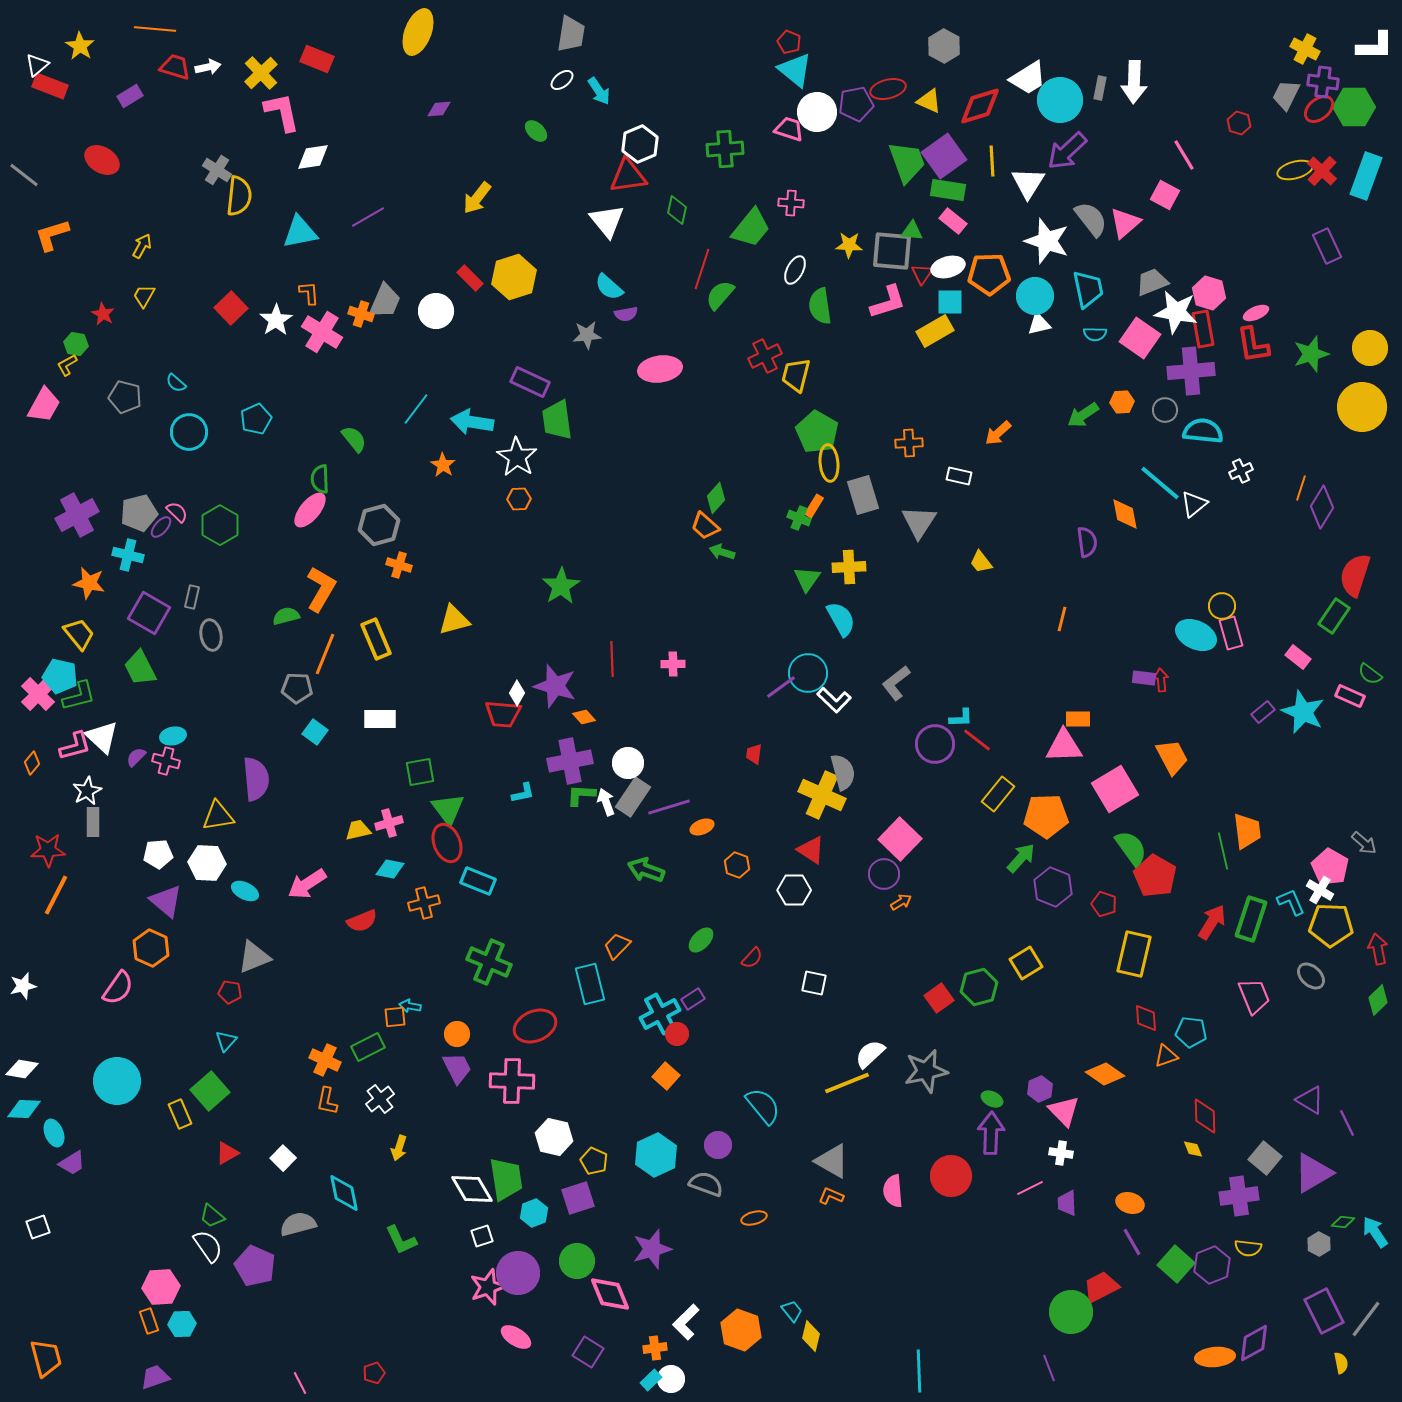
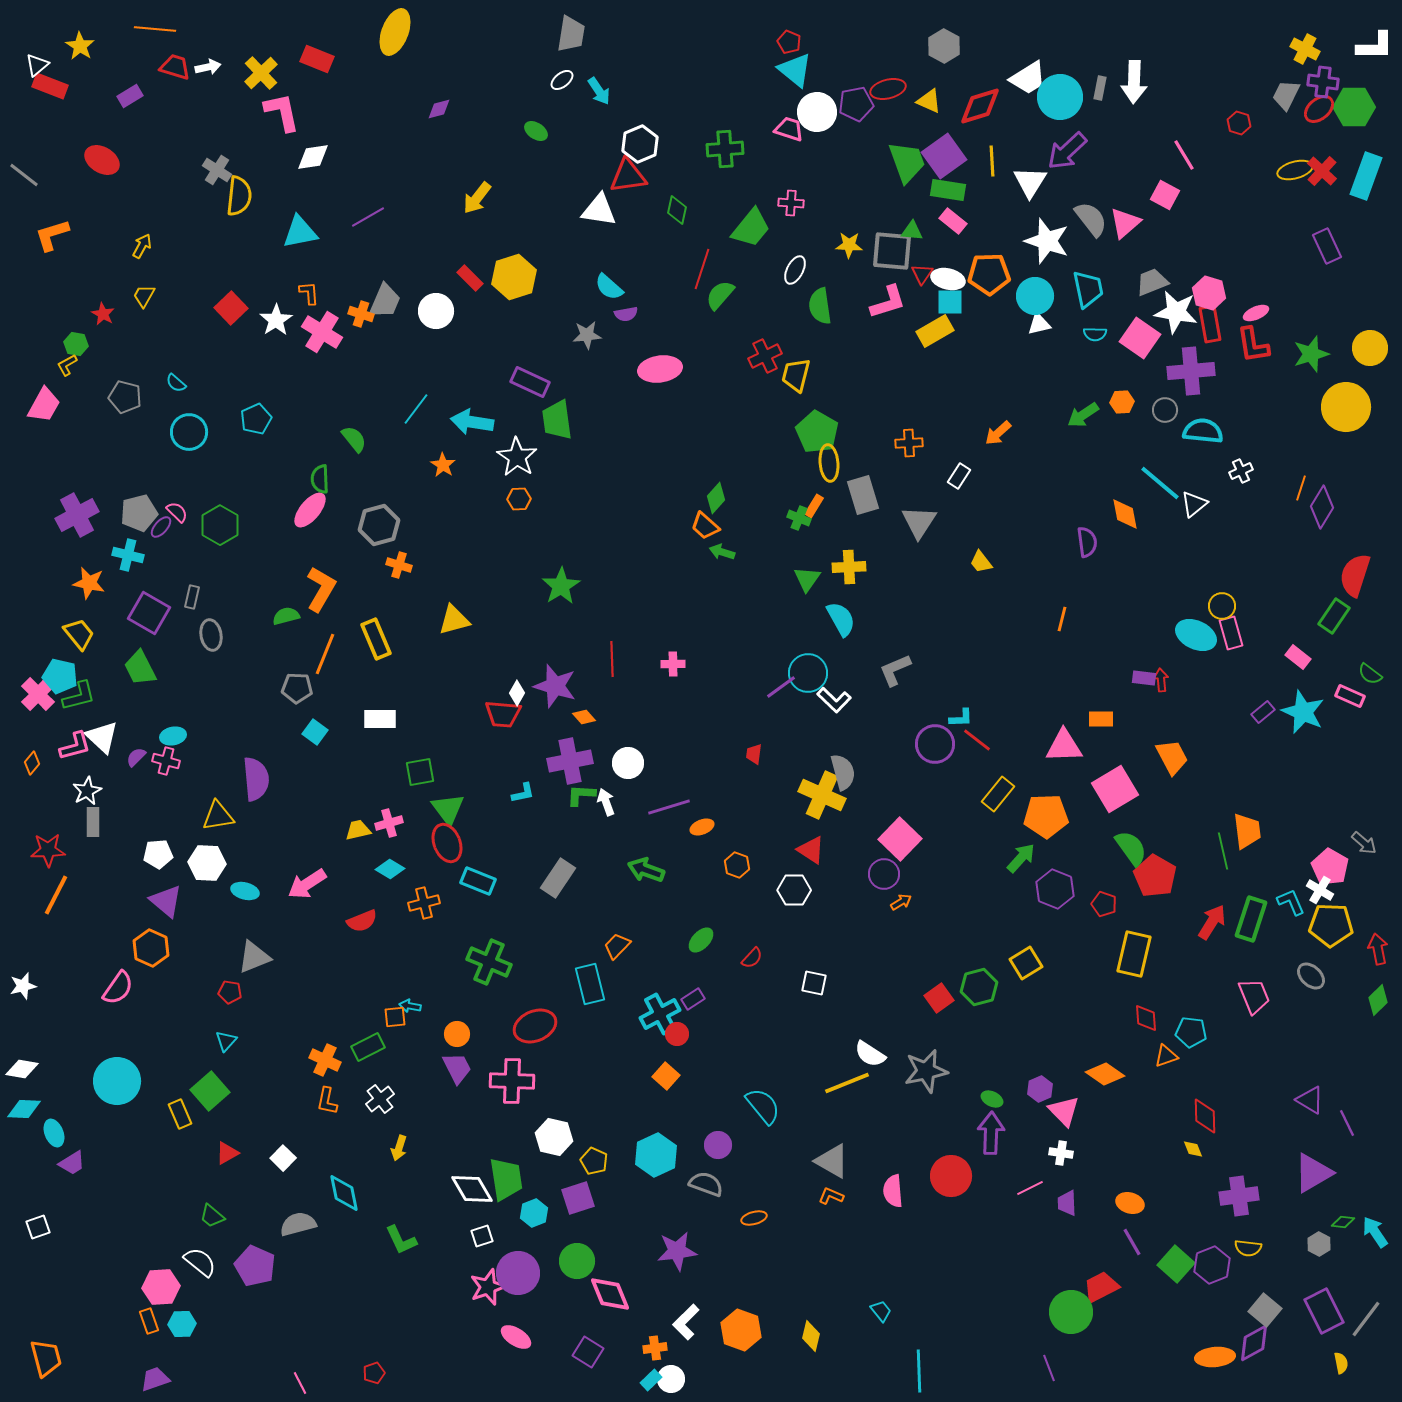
yellow ellipse at (418, 32): moved 23 px left
cyan circle at (1060, 100): moved 3 px up
purple diamond at (439, 109): rotated 10 degrees counterclockwise
green ellipse at (536, 131): rotated 10 degrees counterclockwise
white triangle at (1028, 183): moved 2 px right, 1 px up
white triangle at (607, 221): moved 8 px left, 11 px up; rotated 42 degrees counterclockwise
white ellipse at (948, 267): moved 12 px down; rotated 28 degrees clockwise
red rectangle at (1203, 329): moved 7 px right, 5 px up
yellow circle at (1362, 407): moved 16 px left
white rectangle at (959, 476): rotated 70 degrees counterclockwise
gray L-shape at (896, 683): moved 1 px left, 13 px up; rotated 15 degrees clockwise
orange rectangle at (1078, 719): moved 23 px right
gray rectangle at (633, 797): moved 75 px left, 81 px down
cyan diamond at (390, 869): rotated 20 degrees clockwise
purple hexagon at (1053, 887): moved 2 px right, 2 px down
cyan ellipse at (245, 891): rotated 12 degrees counterclockwise
white semicircle at (870, 1054): rotated 104 degrees counterclockwise
gray square at (1265, 1158): moved 152 px down
white semicircle at (208, 1246): moved 8 px left, 16 px down; rotated 16 degrees counterclockwise
purple star at (652, 1249): moved 25 px right, 2 px down; rotated 9 degrees clockwise
cyan trapezoid at (792, 1311): moved 89 px right
purple trapezoid at (155, 1377): moved 2 px down
